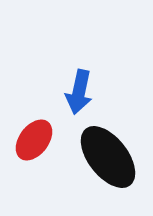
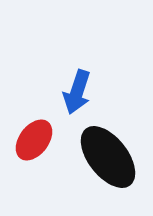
blue arrow: moved 2 px left; rotated 6 degrees clockwise
